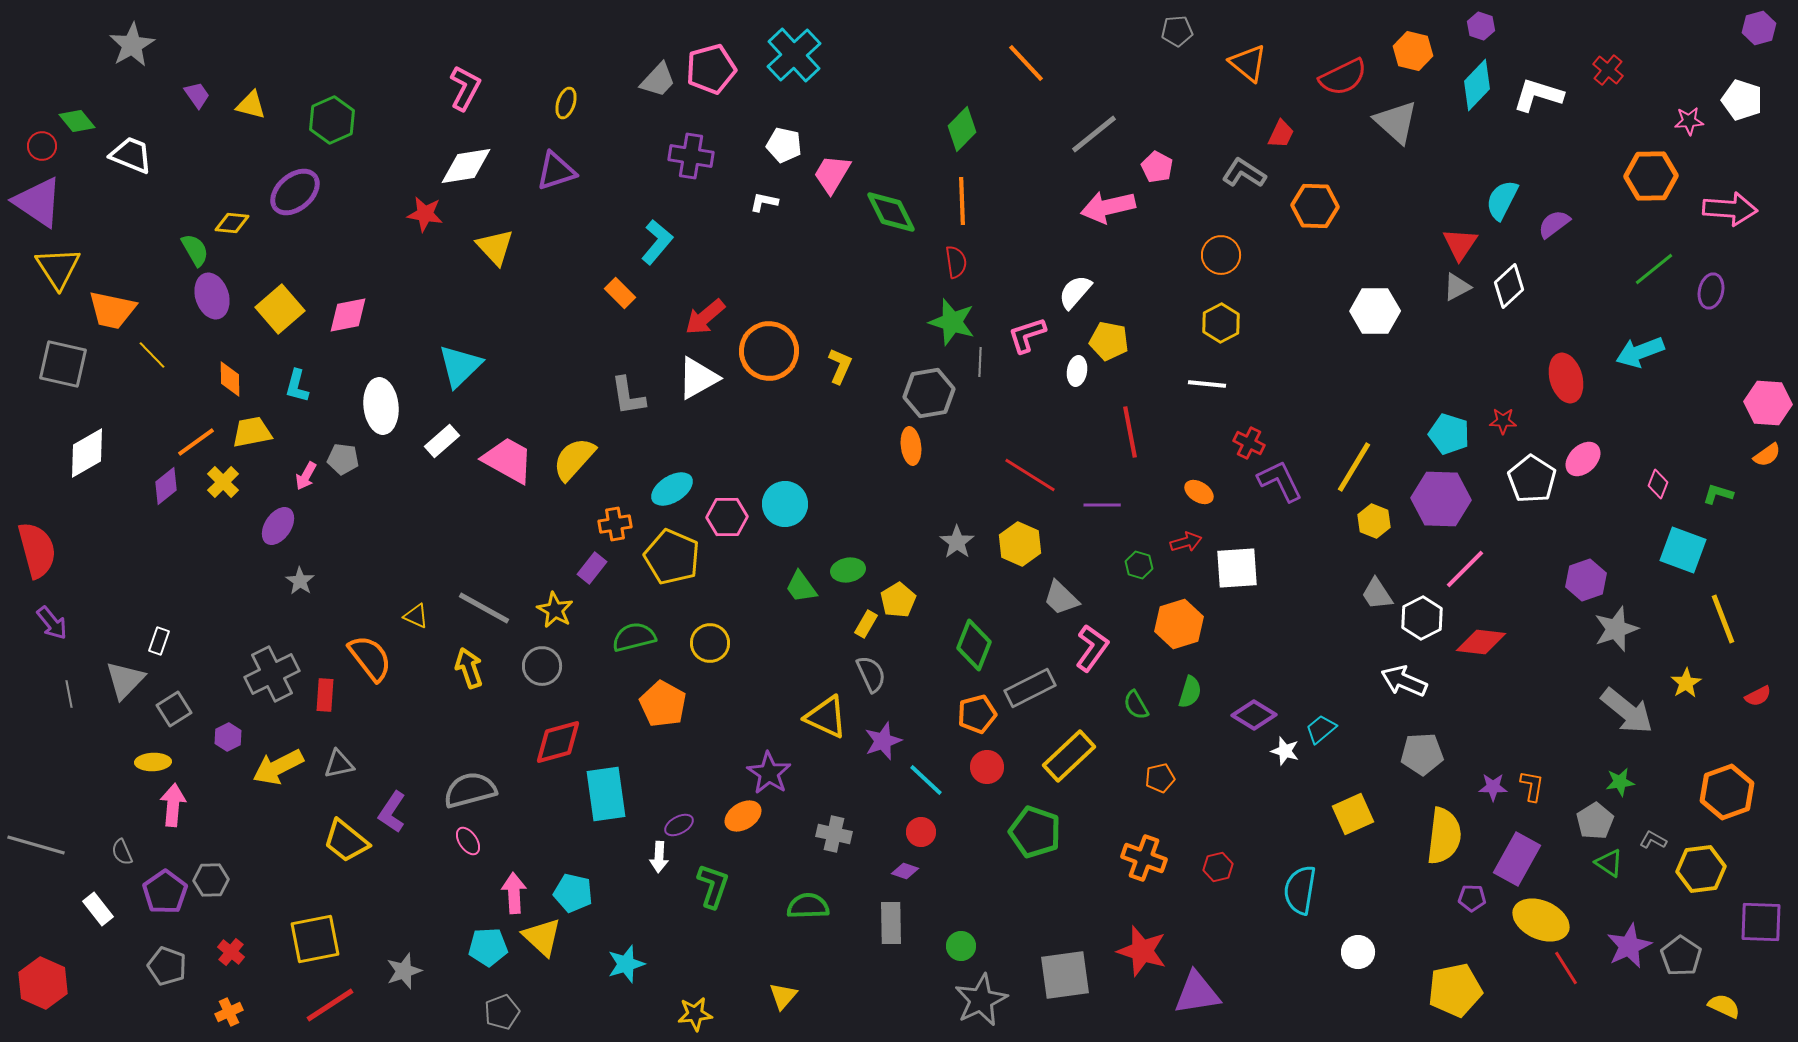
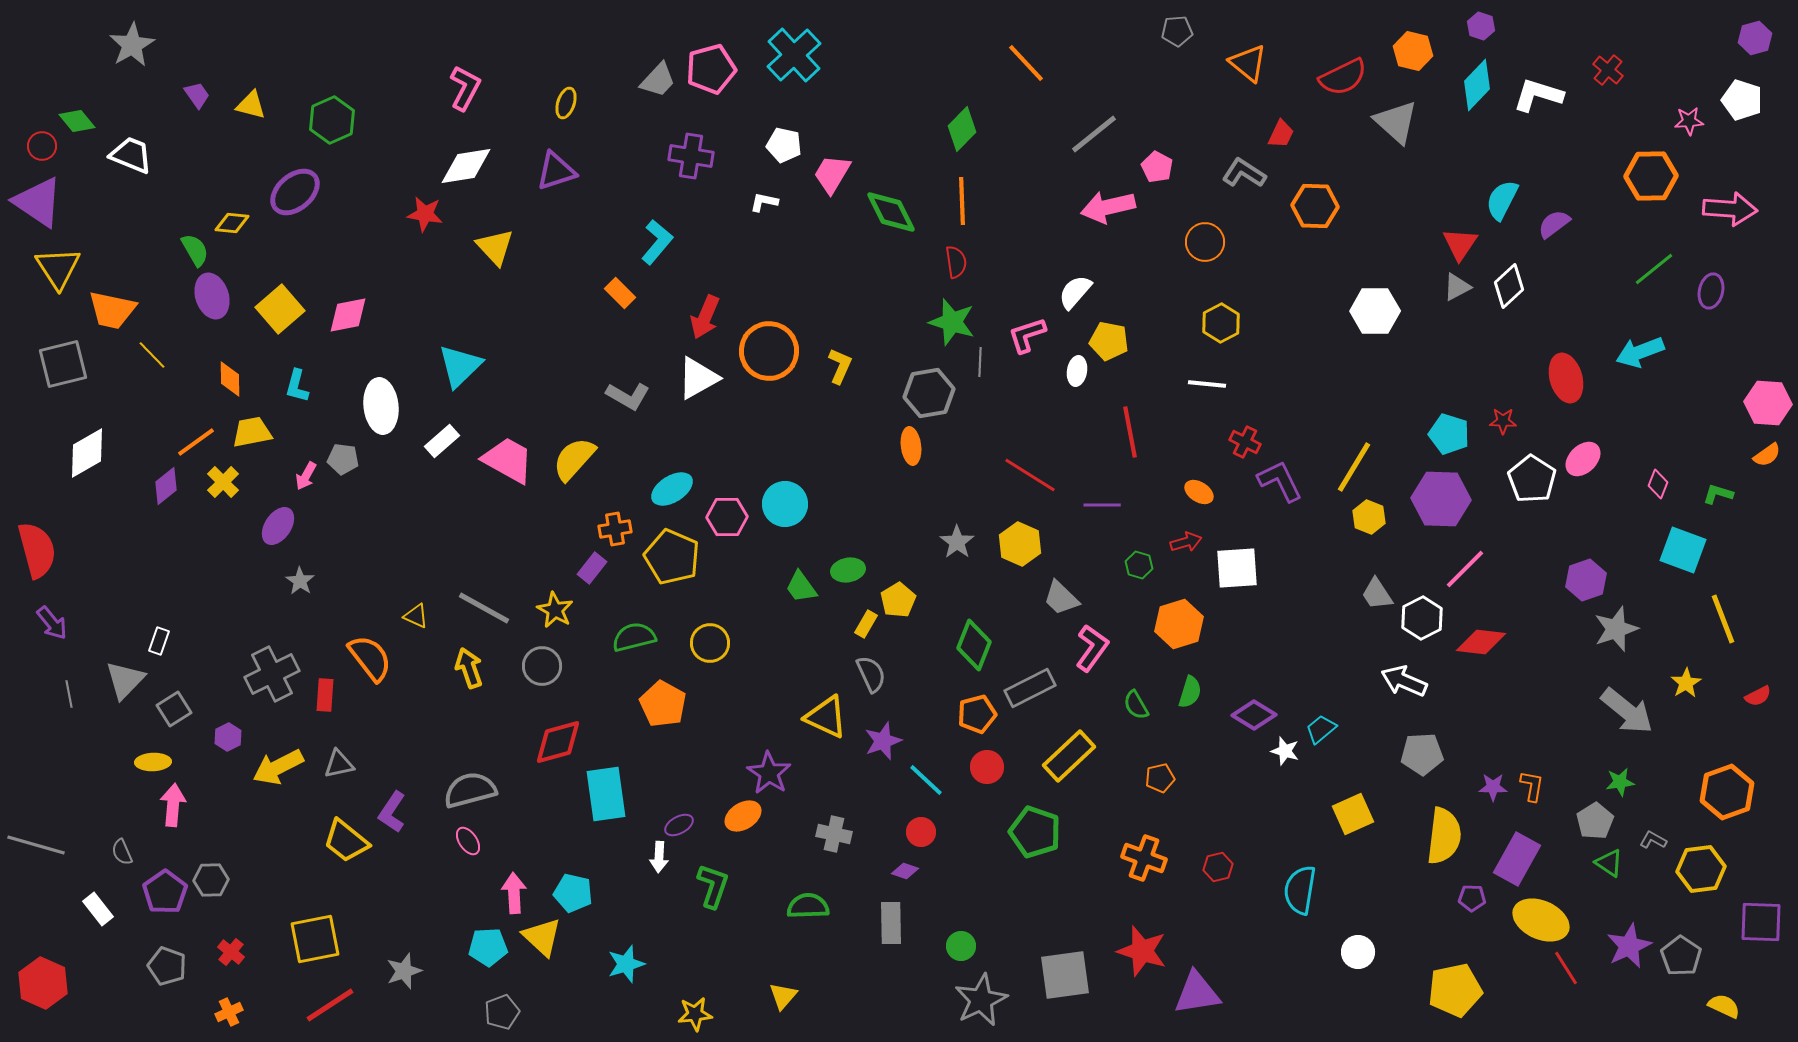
purple hexagon at (1759, 28): moved 4 px left, 10 px down
orange circle at (1221, 255): moved 16 px left, 13 px up
red arrow at (705, 317): rotated 27 degrees counterclockwise
gray square at (63, 364): rotated 27 degrees counterclockwise
gray L-shape at (628, 396): rotated 51 degrees counterclockwise
red cross at (1249, 443): moved 4 px left, 1 px up
yellow hexagon at (1374, 521): moved 5 px left, 4 px up
orange cross at (615, 524): moved 5 px down
